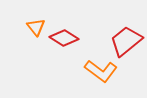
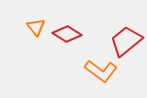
red diamond: moved 3 px right, 4 px up
